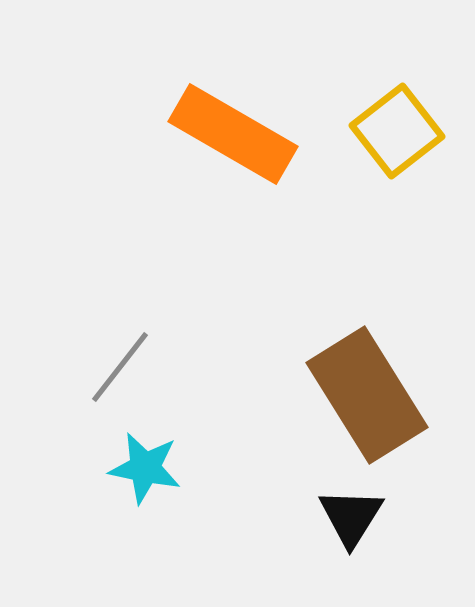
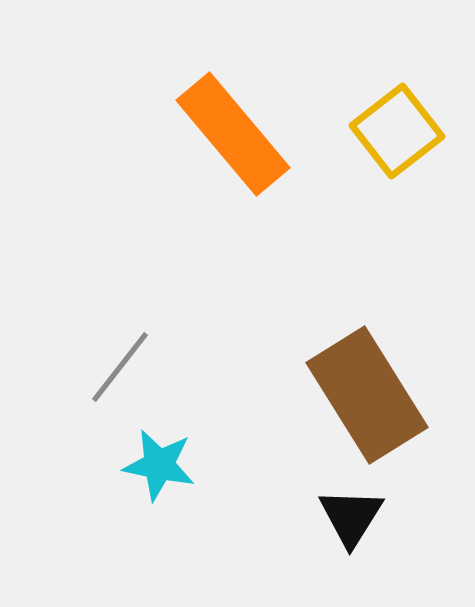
orange rectangle: rotated 20 degrees clockwise
cyan star: moved 14 px right, 3 px up
